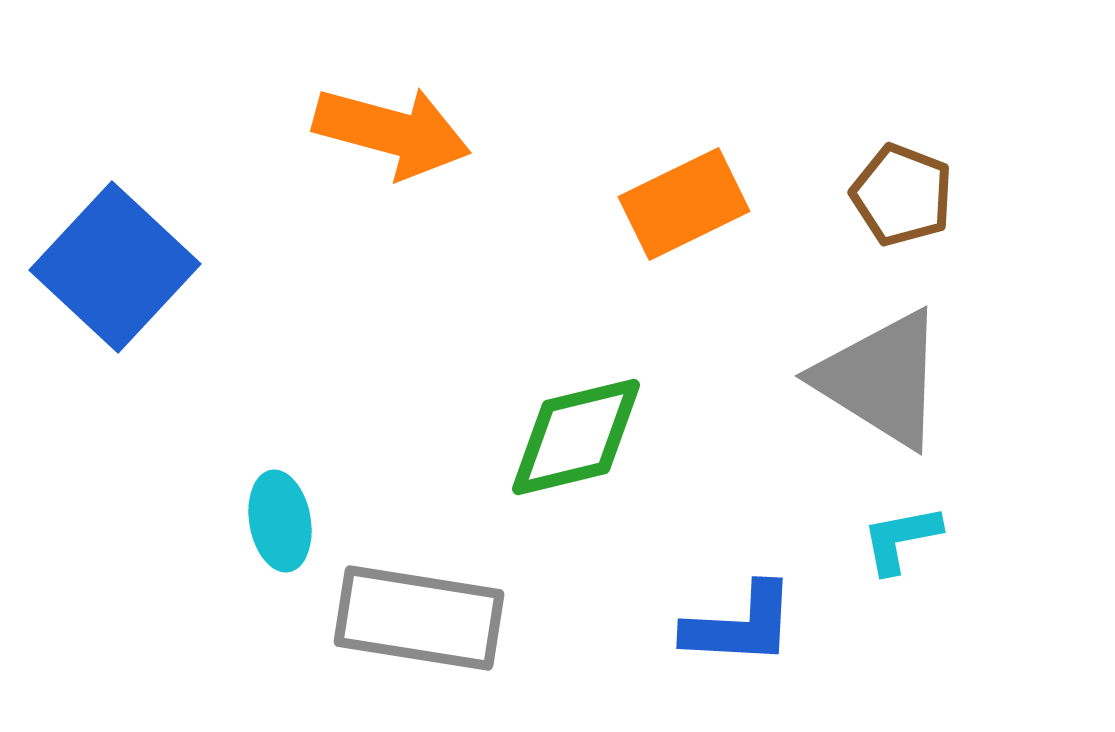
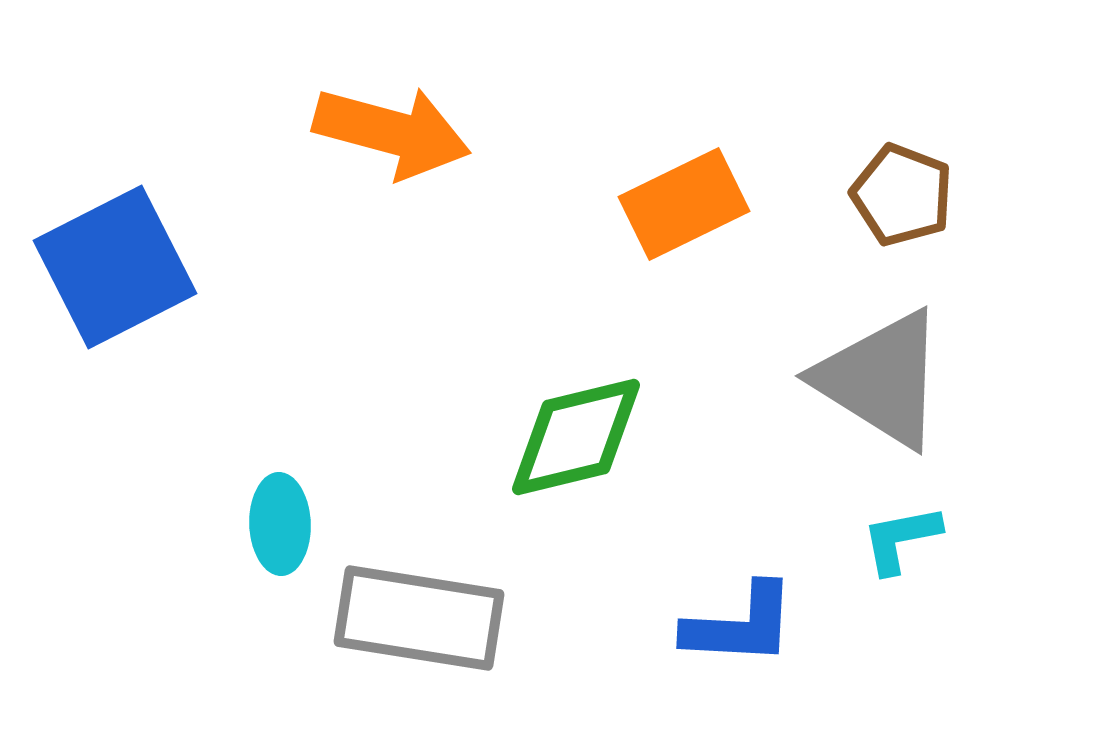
blue square: rotated 20 degrees clockwise
cyan ellipse: moved 3 px down; rotated 8 degrees clockwise
